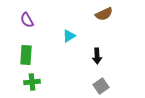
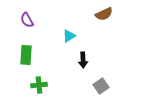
black arrow: moved 14 px left, 4 px down
green cross: moved 7 px right, 3 px down
